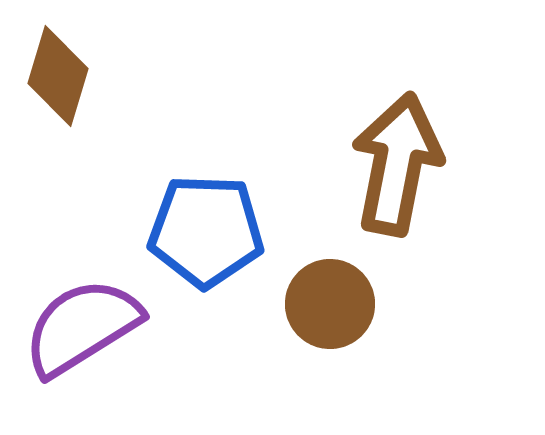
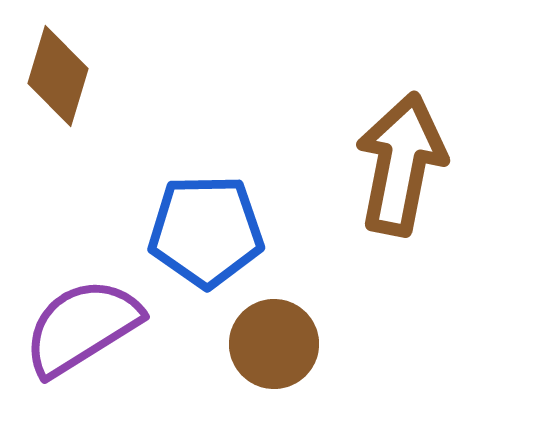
brown arrow: moved 4 px right
blue pentagon: rotated 3 degrees counterclockwise
brown circle: moved 56 px left, 40 px down
